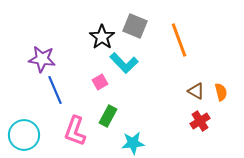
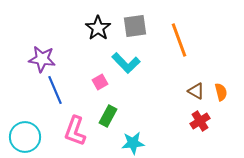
gray square: rotated 30 degrees counterclockwise
black star: moved 4 px left, 9 px up
cyan L-shape: moved 2 px right
cyan circle: moved 1 px right, 2 px down
